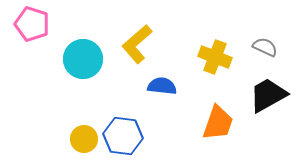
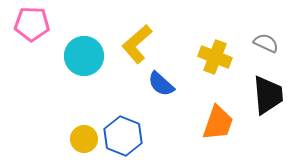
pink pentagon: rotated 16 degrees counterclockwise
gray semicircle: moved 1 px right, 4 px up
cyan circle: moved 1 px right, 3 px up
blue semicircle: moved 1 px left, 2 px up; rotated 144 degrees counterclockwise
black trapezoid: rotated 114 degrees clockwise
blue hexagon: rotated 15 degrees clockwise
